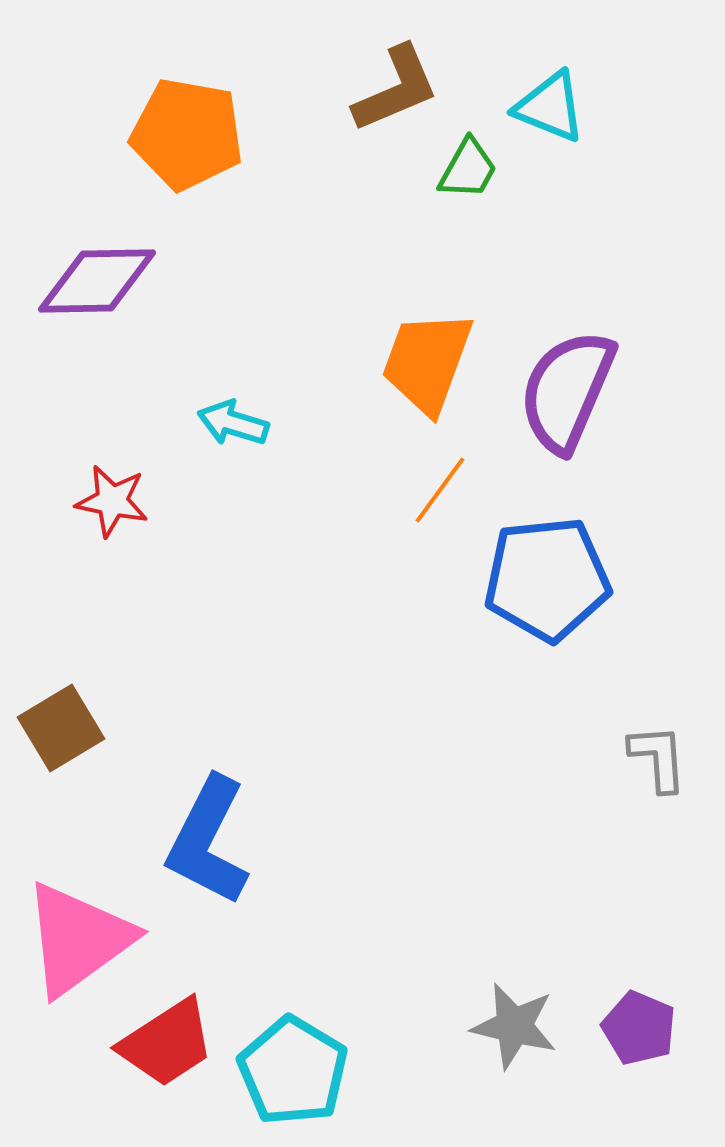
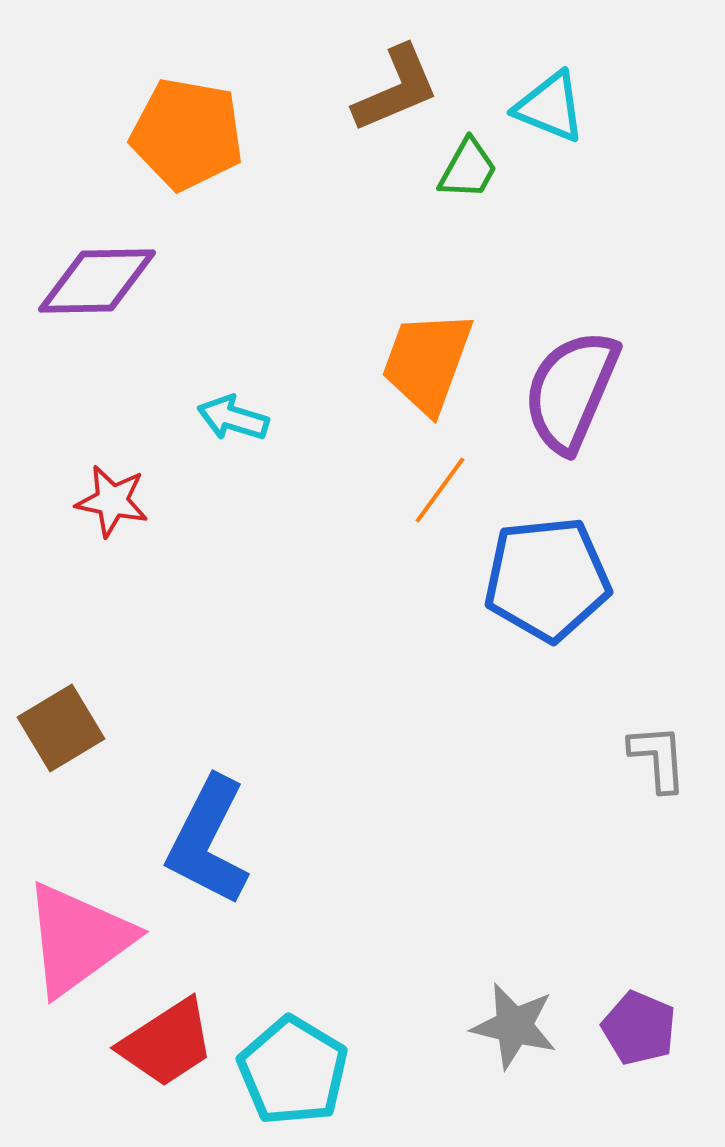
purple semicircle: moved 4 px right
cyan arrow: moved 5 px up
